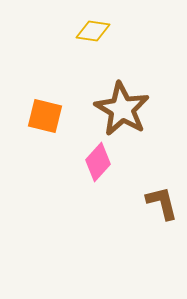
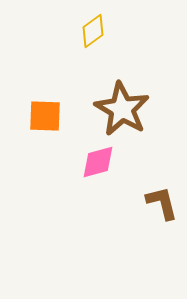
yellow diamond: rotated 44 degrees counterclockwise
orange square: rotated 12 degrees counterclockwise
pink diamond: rotated 33 degrees clockwise
